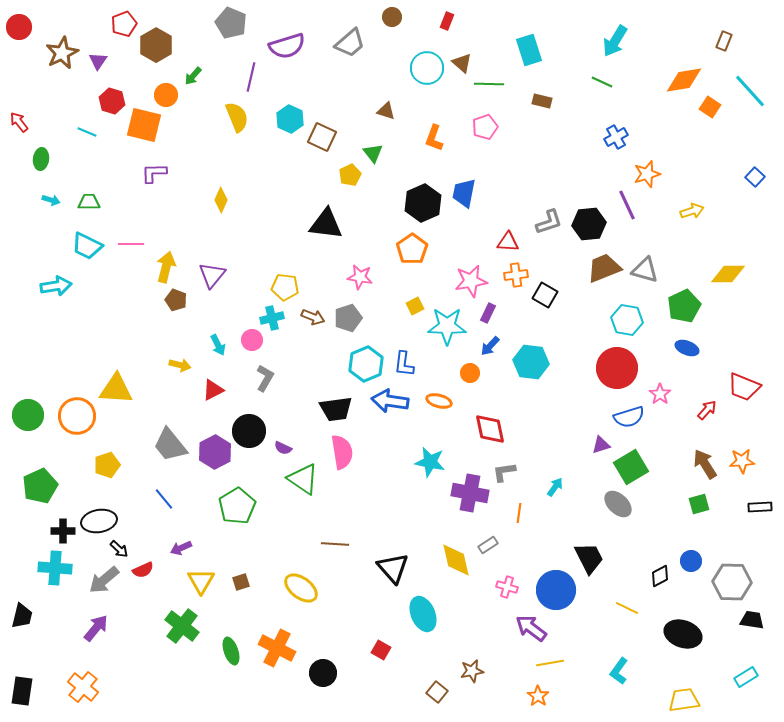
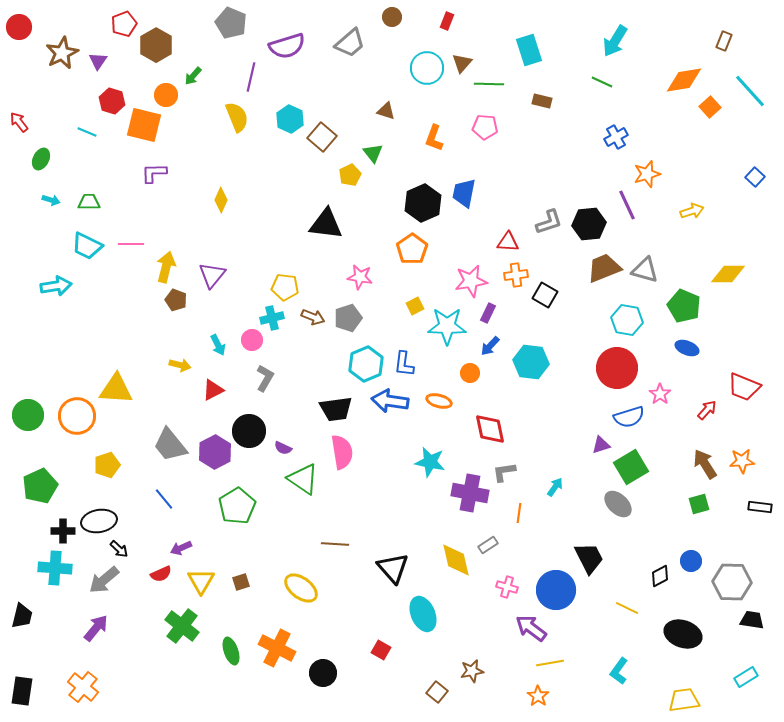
brown triangle at (462, 63): rotated 30 degrees clockwise
orange square at (710, 107): rotated 15 degrees clockwise
pink pentagon at (485, 127): rotated 25 degrees clockwise
brown square at (322, 137): rotated 16 degrees clockwise
green ellipse at (41, 159): rotated 20 degrees clockwise
green pentagon at (684, 306): rotated 24 degrees counterclockwise
black rectangle at (760, 507): rotated 10 degrees clockwise
red semicircle at (143, 570): moved 18 px right, 4 px down
